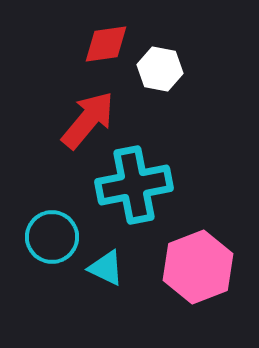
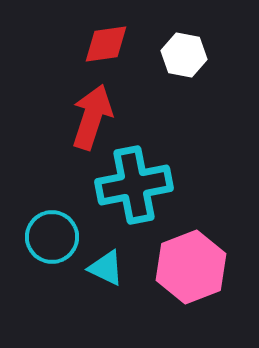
white hexagon: moved 24 px right, 14 px up
red arrow: moved 4 px right, 3 px up; rotated 22 degrees counterclockwise
pink hexagon: moved 7 px left
